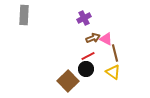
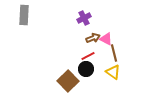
brown line: moved 1 px left
